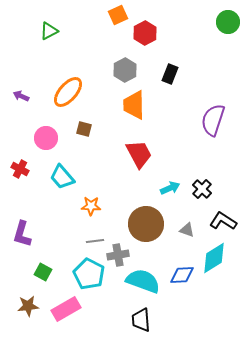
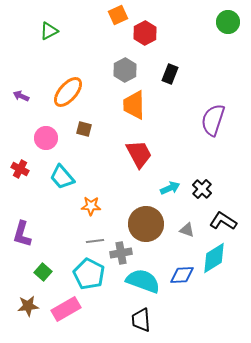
gray cross: moved 3 px right, 2 px up
green square: rotated 12 degrees clockwise
